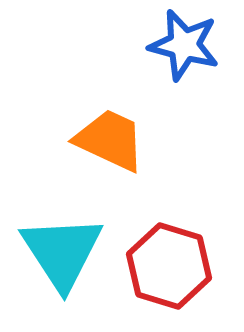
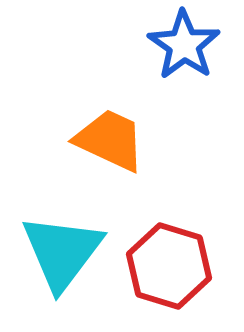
blue star: rotated 20 degrees clockwise
cyan triangle: rotated 10 degrees clockwise
